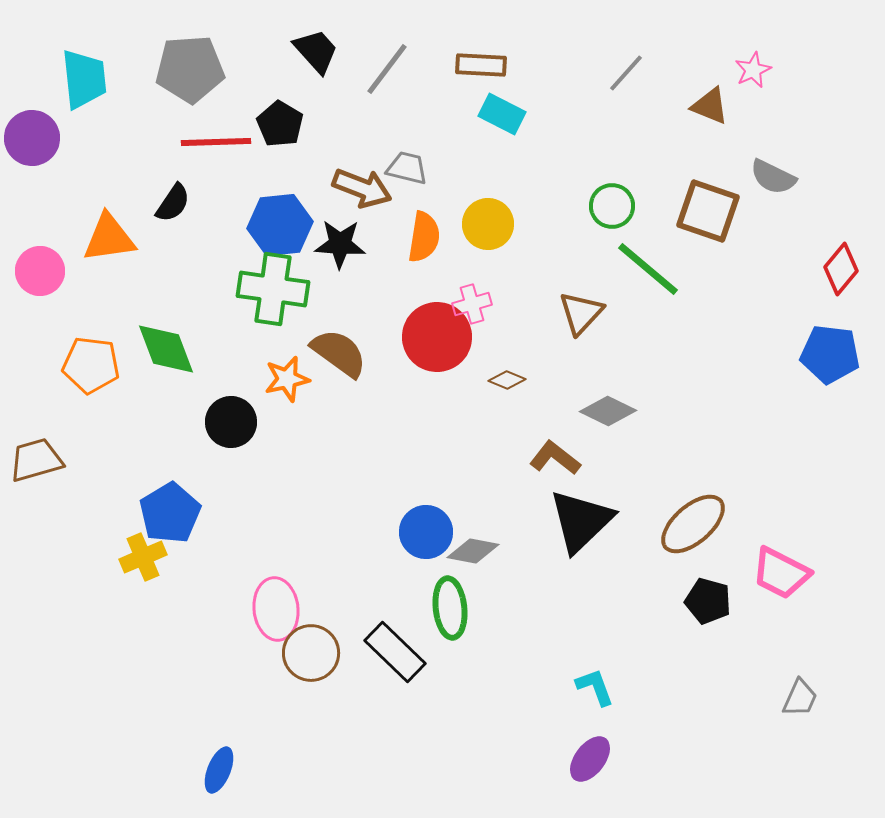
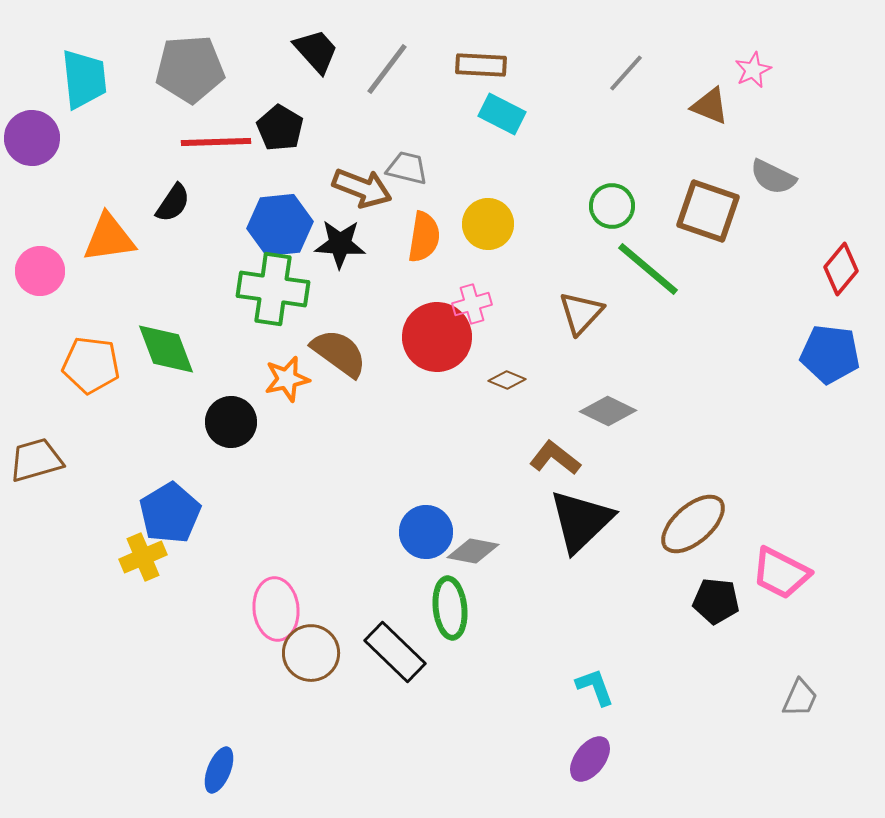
black pentagon at (280, 124): moved 4 px down
black pentagon at (708, 601): moved 8 px right; rotated 9 degrees counterclockwise
